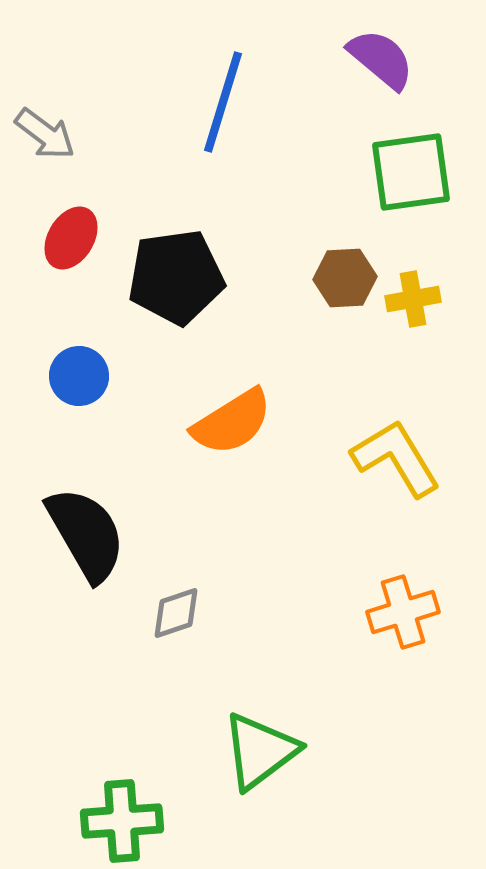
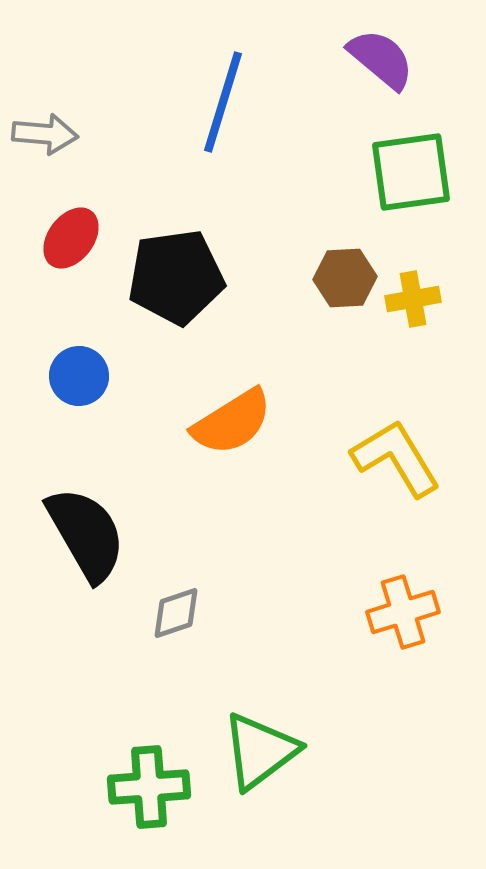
gray arrow: rotated 32 degrees counterclockwise
red ellipse: rotated 6 degrees clockwise
green cross: moved 27 px right, 34 px up
